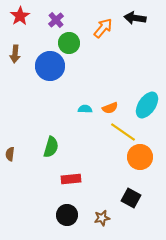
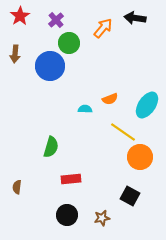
orange semicircle: moved 9 px up
brown semicircle: moved 7 px right, 33 px down
black square: moved 1 px left, 2 px up
